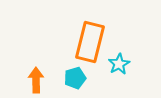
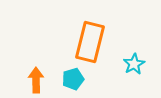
cyan star: moved 15 px right
cyan pentagon: moved 2 px left, 1 px down
